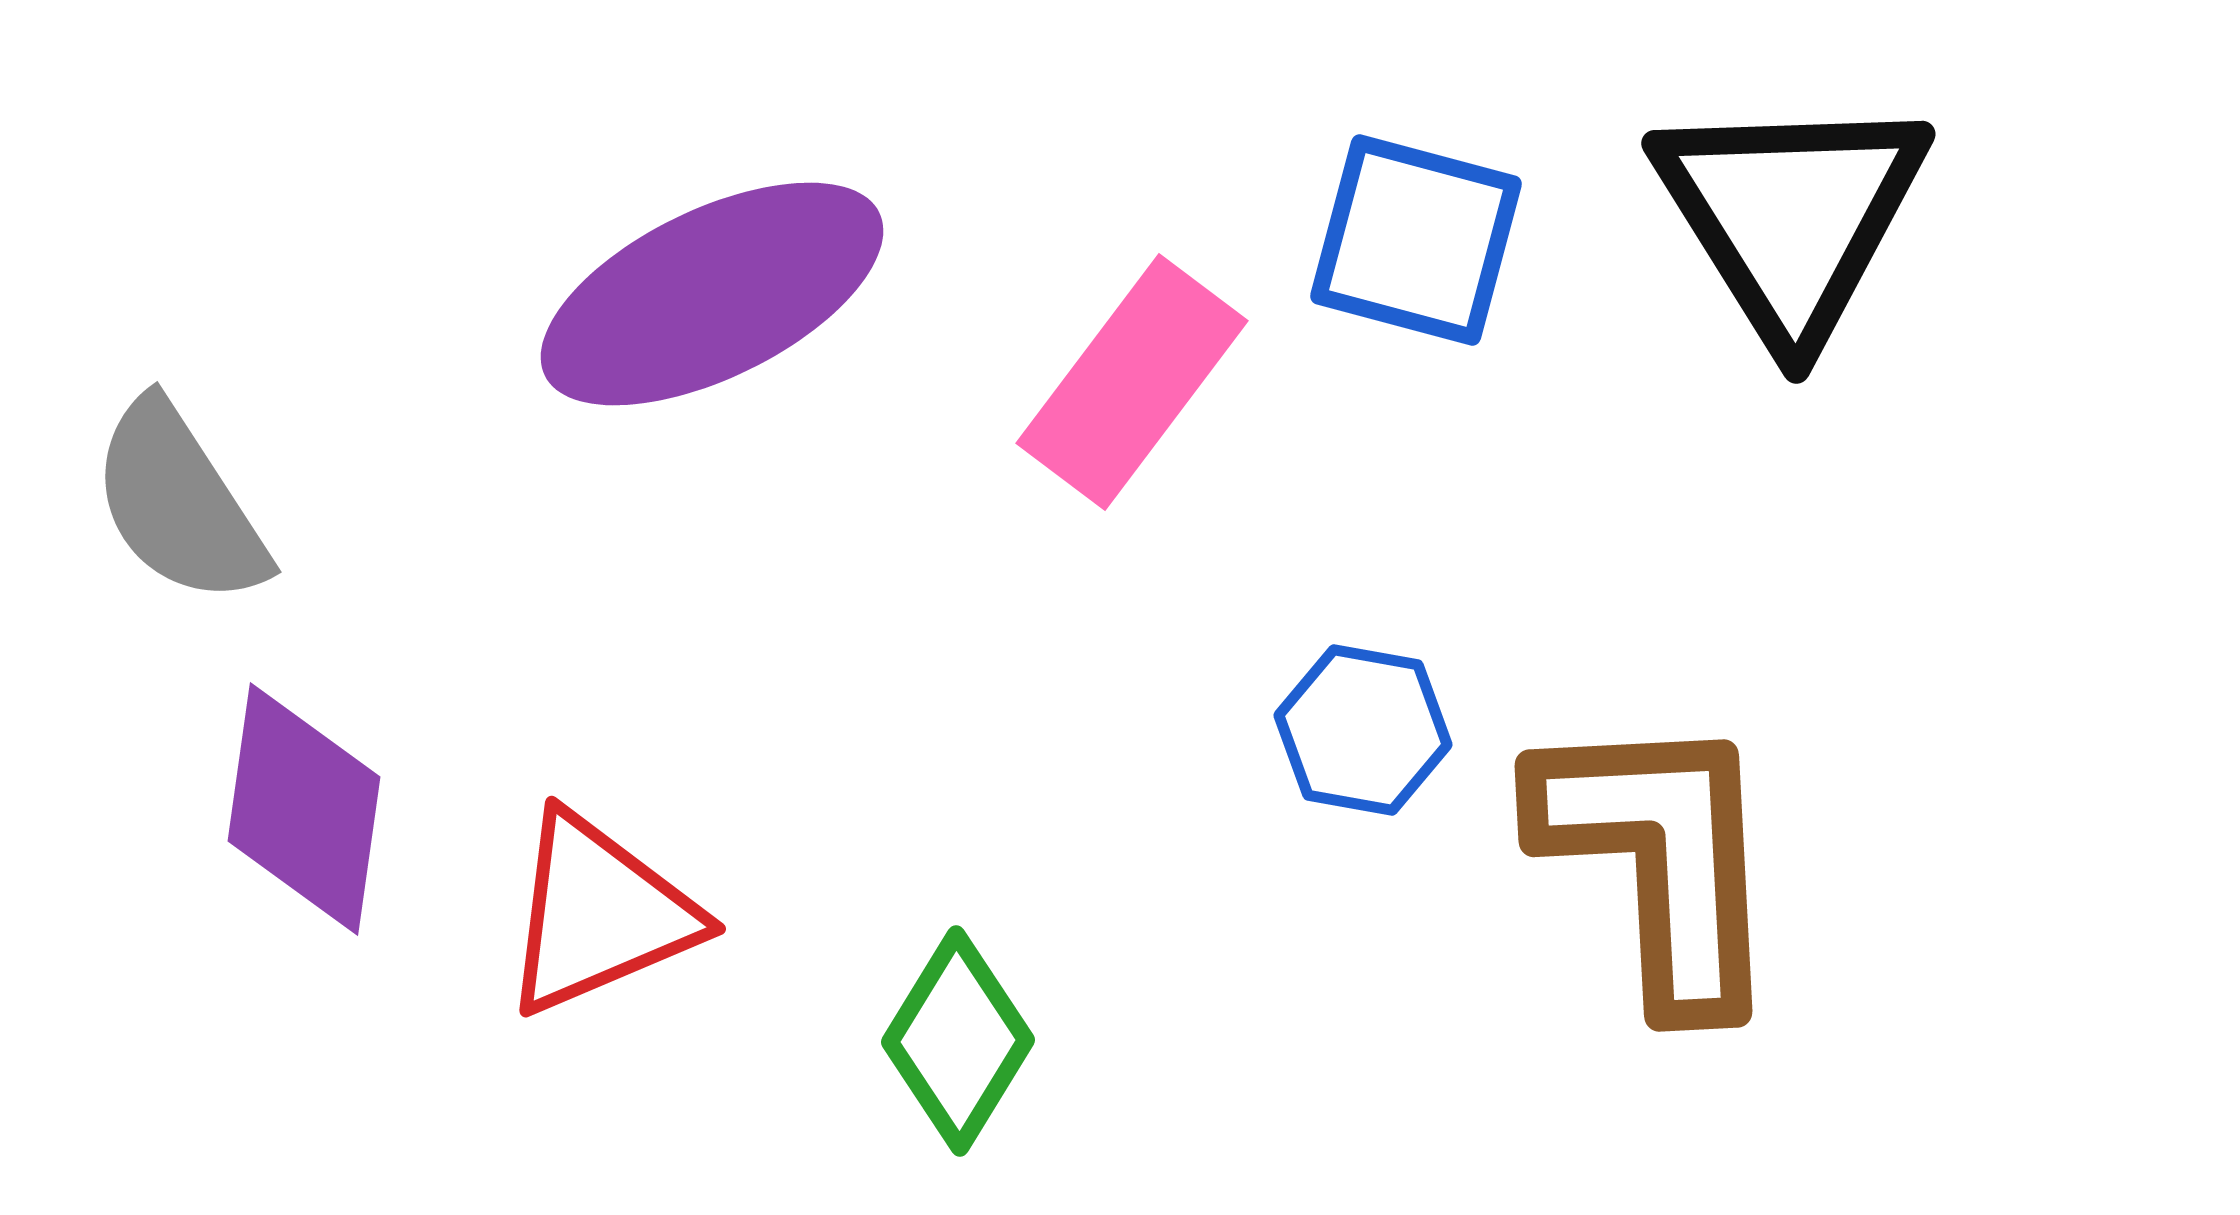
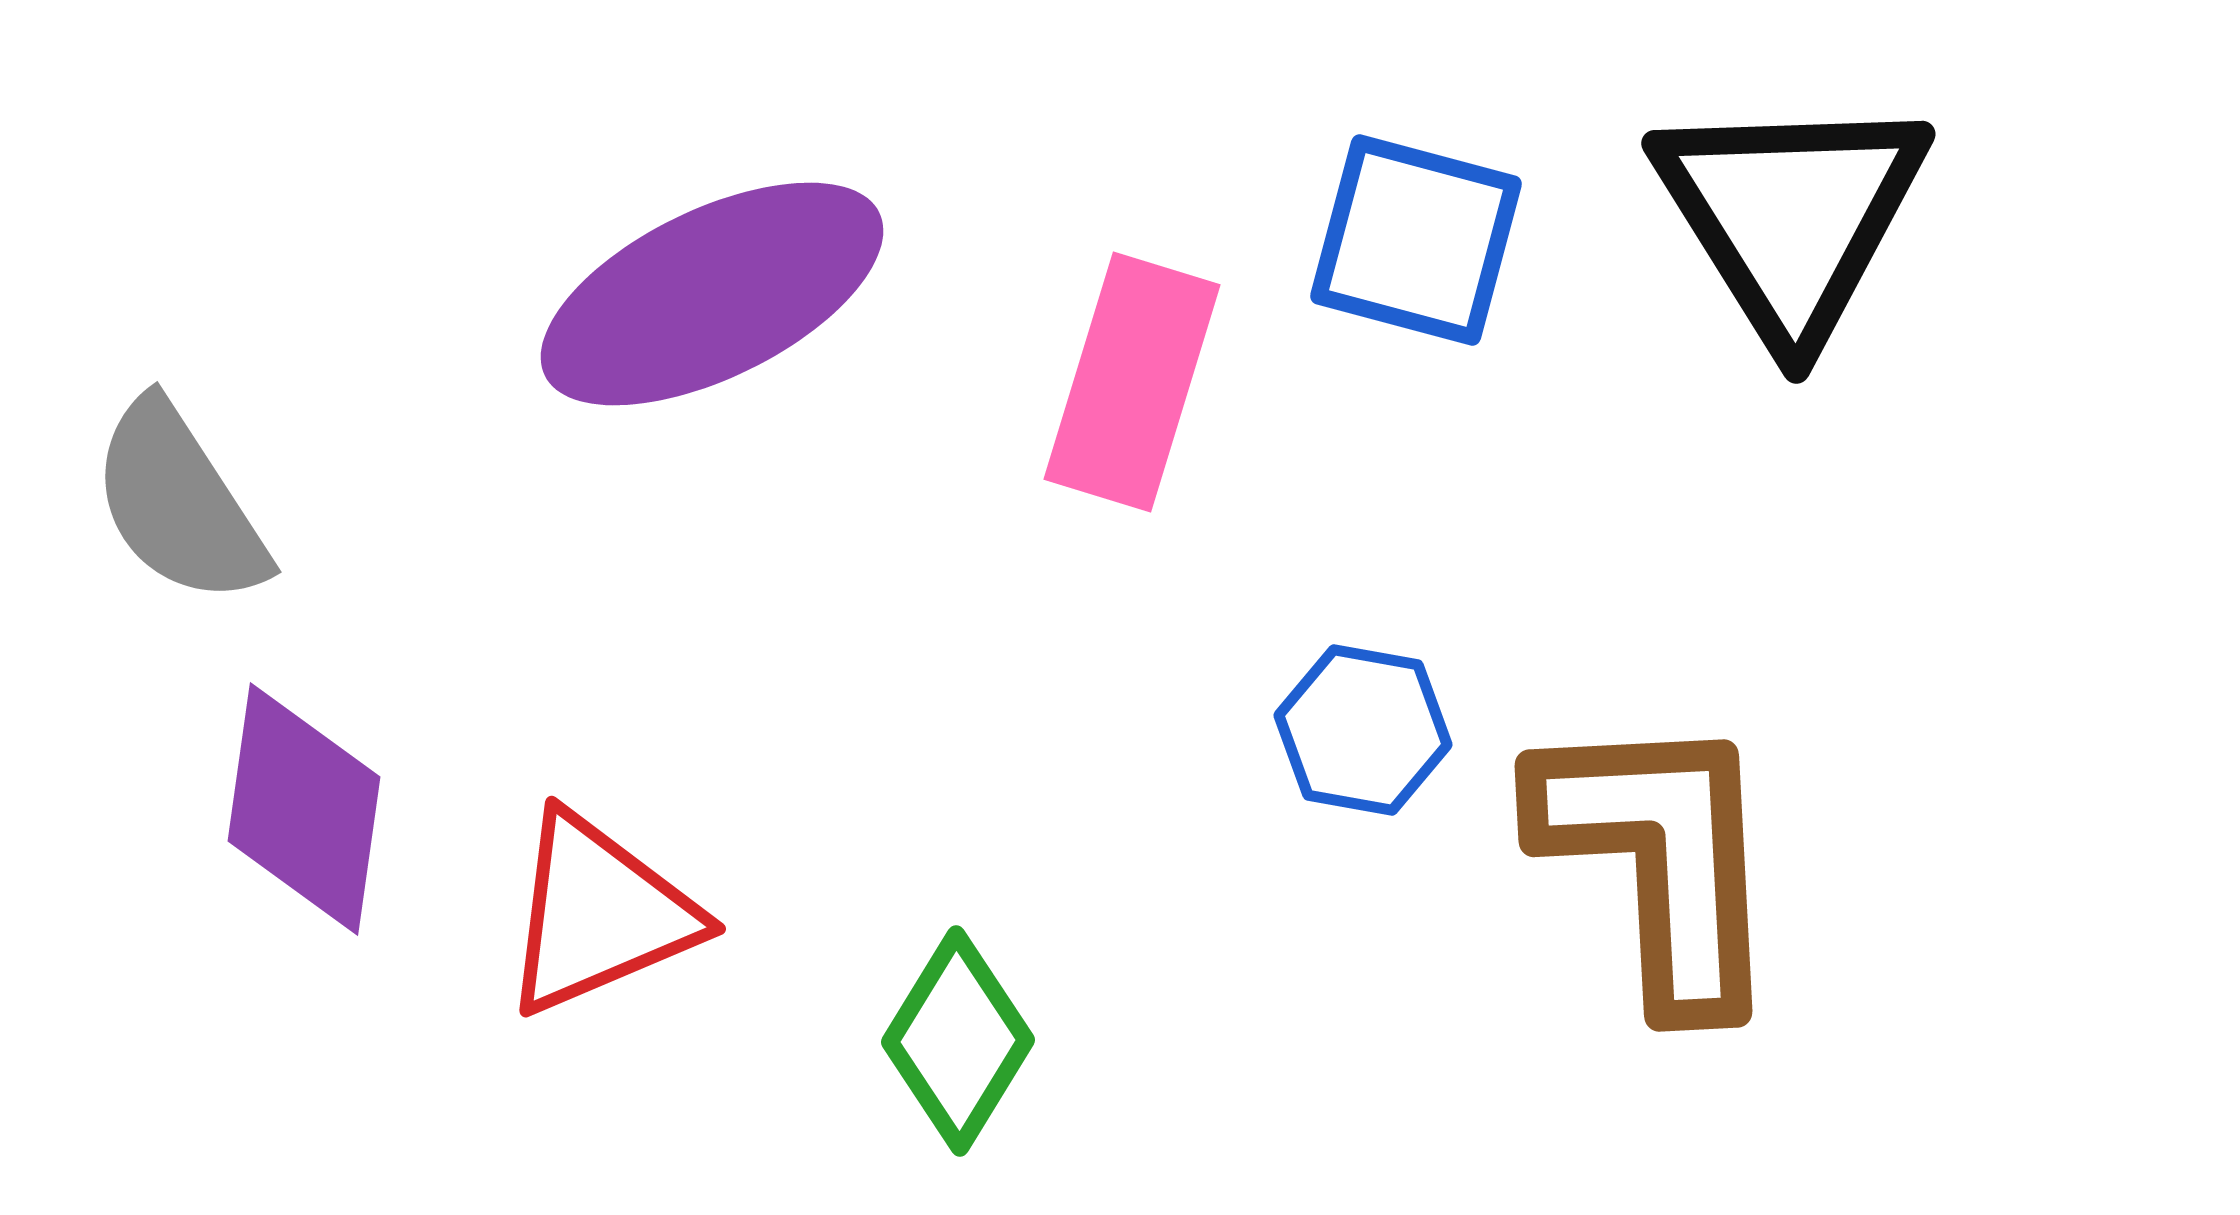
pink rectangle: rotated 20 degrees counterclockwise
